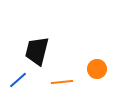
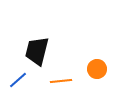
orange line: moved 1 px left, 1 px up
